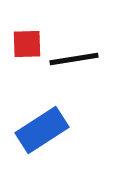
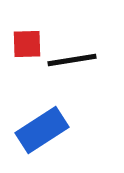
black line: moved 2 px left, 1 px down
